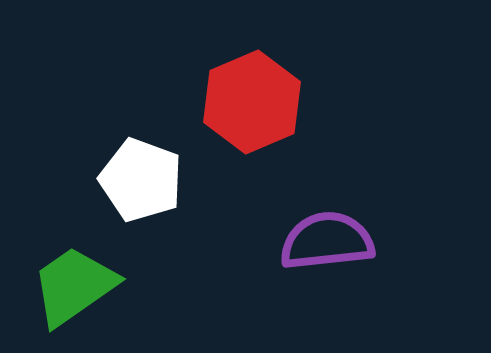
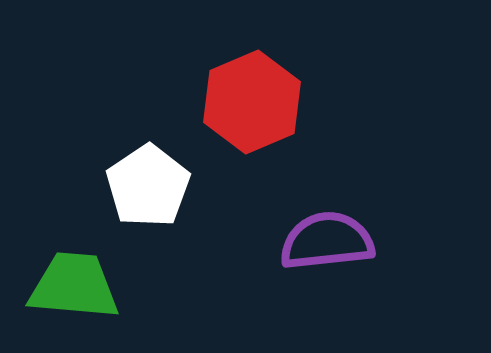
white pentagon: moved 7 px right, 6 px down; rotated 18 degrees clockwise
green trapezoid: rotated 40 degrees clockwise
